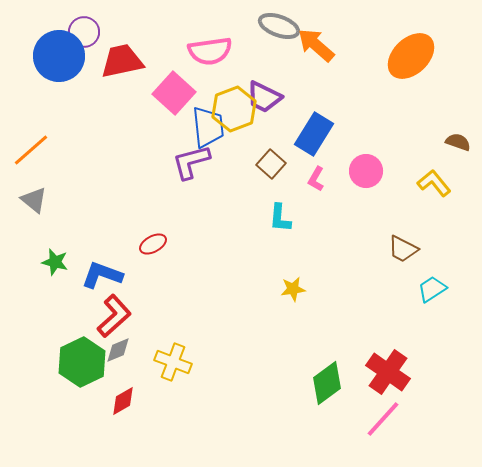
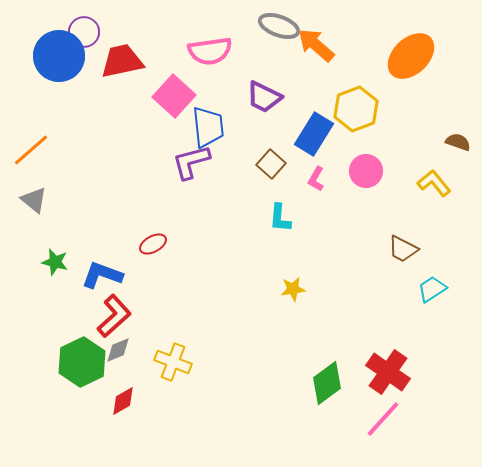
pink square: moved 3 px down
yellow hexagon: moved 122 px right
